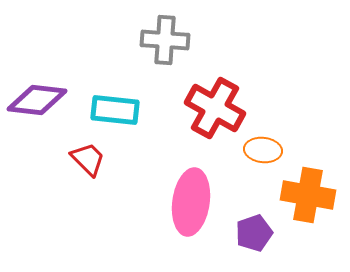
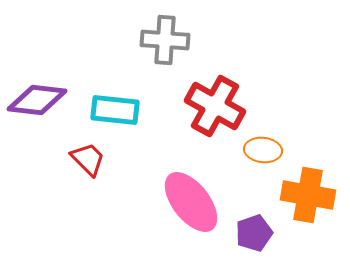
red cross: moved 2 px up
pink ellipse: rotated 46 degrees counterclockwise
